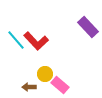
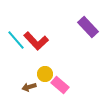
brown arrow: rotated 16 degrees counterclockwise
